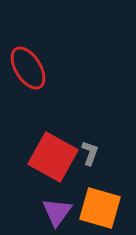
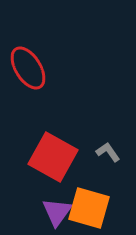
gray L-shape: moved 18 px right, 1 px up; rotated 55 degrees counterclockwise
orange square: moved 11 px left
